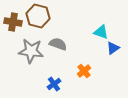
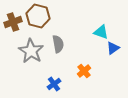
brown cross: rotated 30 degrees counterclockwise
gray semicircle: rotated 60 degrees clockwise
gray star: rotated 25 degrees clockwise
